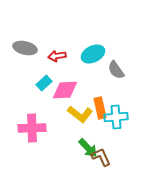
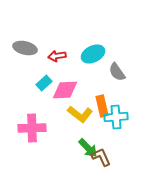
gray semicircle: moved 1 px right, 2 px down
orange rectangle: moved 2 px right, 2 px up
